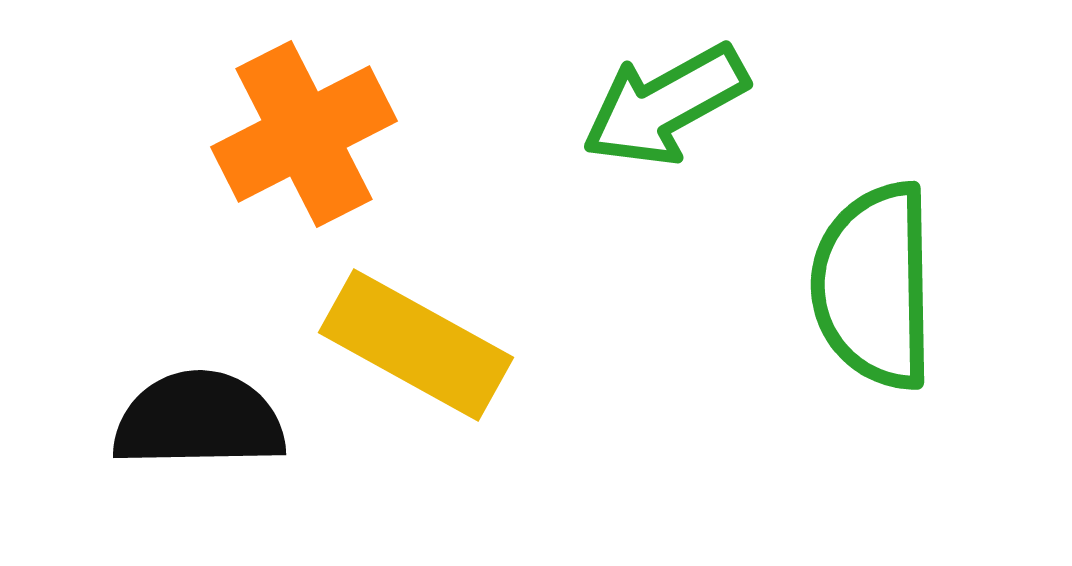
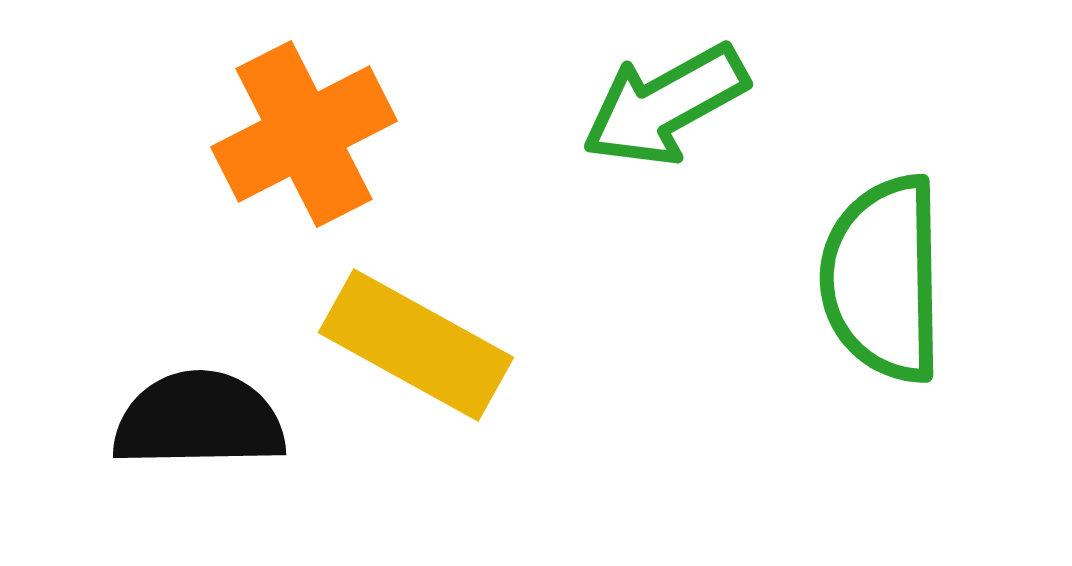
green semicircle: moved 9 px right, 7 px up
